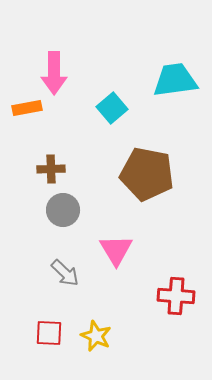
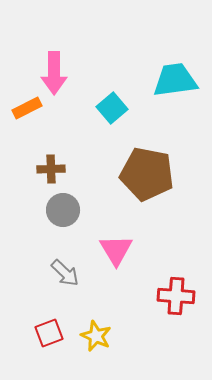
orange rectangle: rotated 16 degrees counterclockwise
red square: rotated 24 degrees counterclockwise
